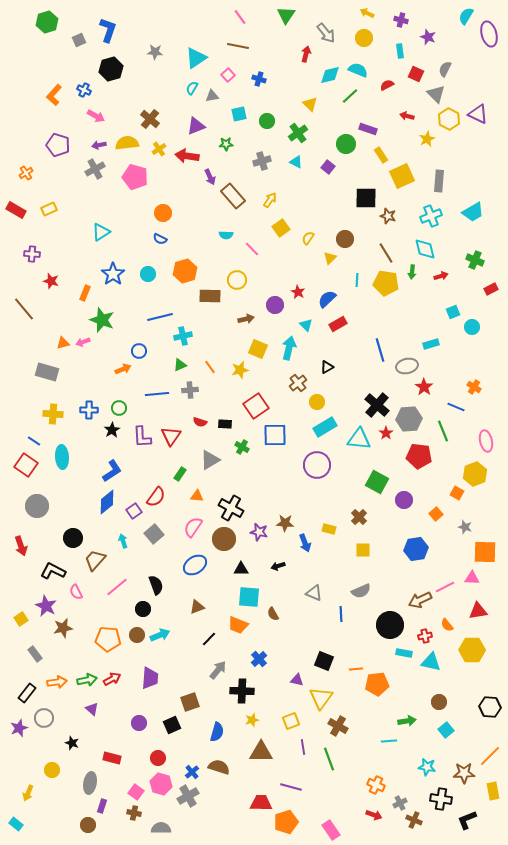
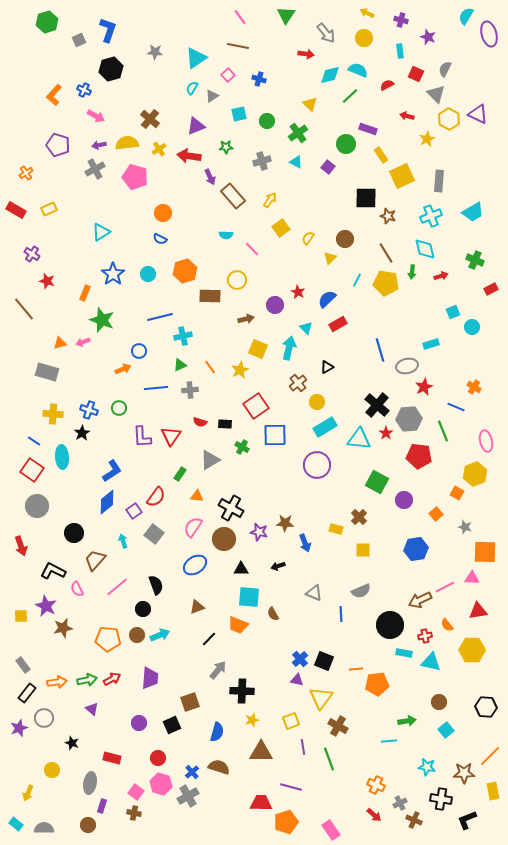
red arrow at (306, 54): rotated 84 degrees clockwise
gray triangle at (212, 96): rotated 24 degrees counterclockwise
green star at (226, 144): moved 3 px down
red arrow at (187, 156): moved 2 px right
purple cross at (32, 254): rotated 28 degrees clockwise
cyan line at (357, 280): rotated 24 degrees clockwise
red star at (51, 281): moved 4 px left
cyan triangle at (306, 325): moved 3 px down
orange triangle at (63, 343): moved 3 px left
yellow star at (240, 370): rotated 12 degrees counterclockwise
red star at (424, 387): rotated 12 degrees clockwise
blue line at (157, 394): moved 1 px left, 6 px up
blue cross at (89, 410): rotated 18 degrees clockwise
black star at (112, 430): moved 30 px left, 3 px down
red square at (26, 465): moved 6 px right, 5 px down
yellow rectangle at (329, 529): moved 7 px right
gray square at (154, 534): rotated 12 degrees counterclockwise
black circle at (73, 538): moved 1 px right, 5 px up
pink semicircle at (76, 592): moved 1 px right, 3 px up
yellow square at (21, 619): moved 3 px up; rotated 32 degrees clockwise
gray rectangle at (35, 654): moved 12 px left, 11 px down
blue cross at (259, 659): moved 41 px right
black hexagon at (490, 707): moved 4 px left
red arrow at (374, 815): rotated 21 degrees clockwise
gray semicircle at (161, 828): moved 117 px left
